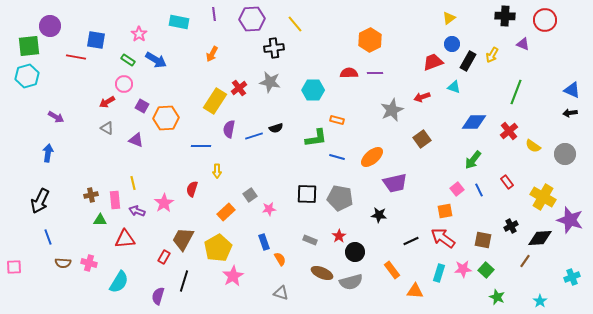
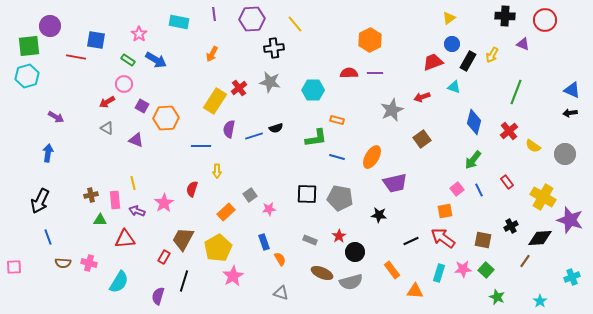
blue diamond at (474, 122): rotated 75 degrees counterclockwise
orange ellipse at (372, 157): rotated 20 degrees counterclockwise
